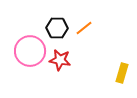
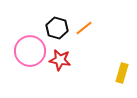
black hexagon: rotated 15 degrees clockwise
